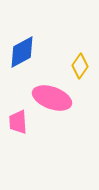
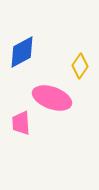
pink trapezoid: moved 3 px right, 1 px down
